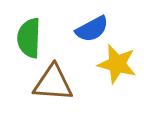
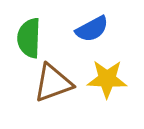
yellow star: moved 10 px left, 15 px down; rotated 12 degrees counterclockwise
brown triangle: rotated 24 degrees counterclockwise
